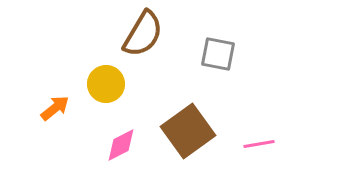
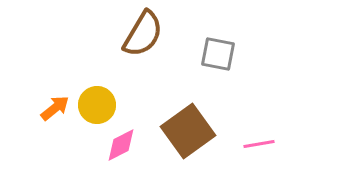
yellow circle: moved 9 px left, 21 px down
